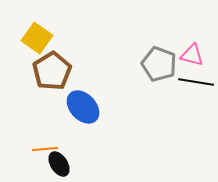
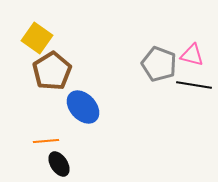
black line: moved 2 px left, 3 px down
orange line: moved 1 px right, 8 px up
